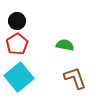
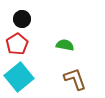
black circle: moved 5 px right, 2 px up
brown L-shape: moved 1 px down
